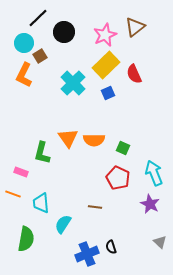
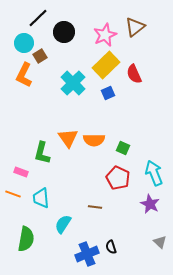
cyan trapezoid: moved 5 px up
